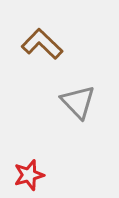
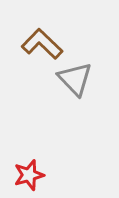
gray triangle: moved 3 px left, 23 px up
